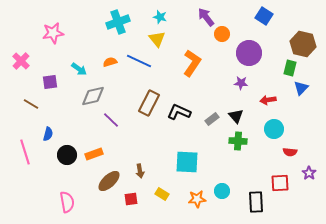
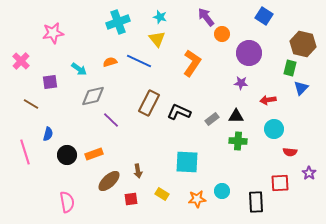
black triangle at (236, 116): rotated 49 degrees counterclockwise
brown arrow at (140, 171): moved 2 px left
